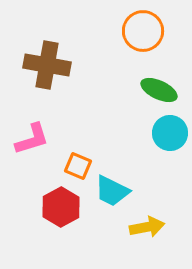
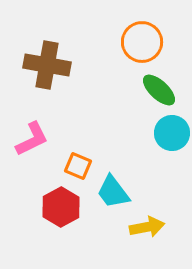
orange circle: moved 1 px left, 11 px down
green ellipse: rotated 18 degrees clockwise
cyan circle: moved 2 px right
pink L-shape: rotated 9 degrees counterclockwise
cyan trapezoid: moved 1 px right, 1 px down; rotated 27 degrees clockwise
